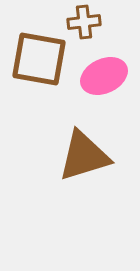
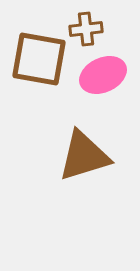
brown cross: moved 2 px right, 7 px down
pink ellipse: moved 1 px left, 1 px up
